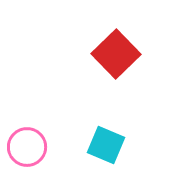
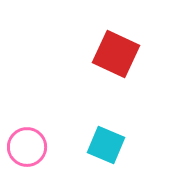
red square: rotated 21 degrees counterclockwise
